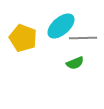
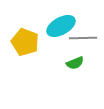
cyan ellipse: rotated 12 degrees clockwise
yellow pentagon: moved 2 px right, 4 px down
